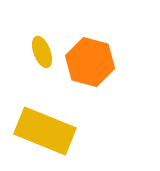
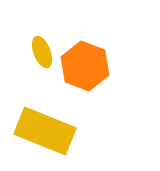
orange hexagon: moved 5 px left, 4 px down; rotated 6 degrees clockwise
